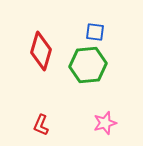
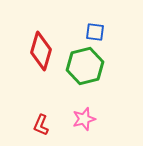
green hexagon: moved 3 px left, 1 px down; rotated 9 degrees counterclockwise
pink star: moved 21 px left, 4 px up
